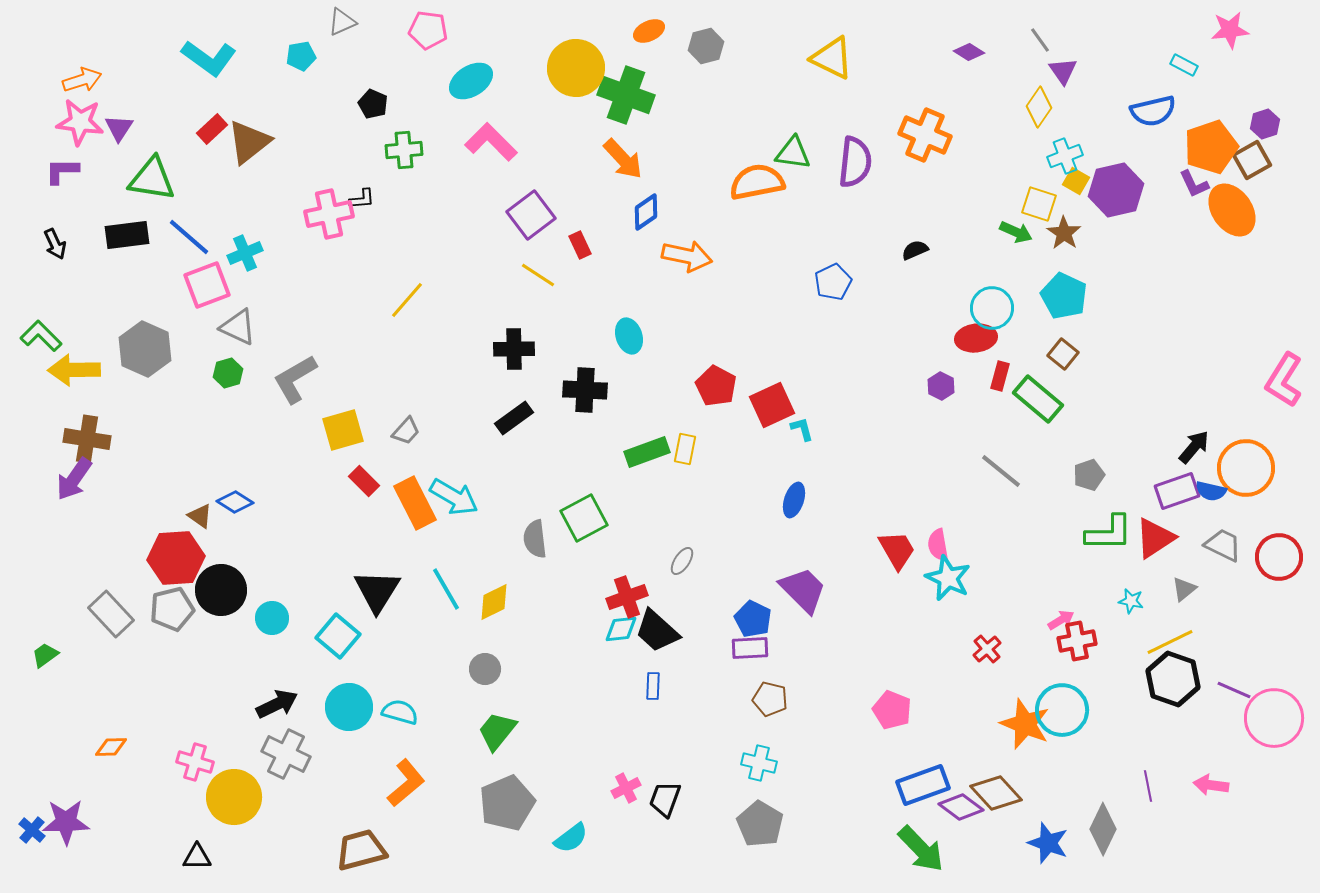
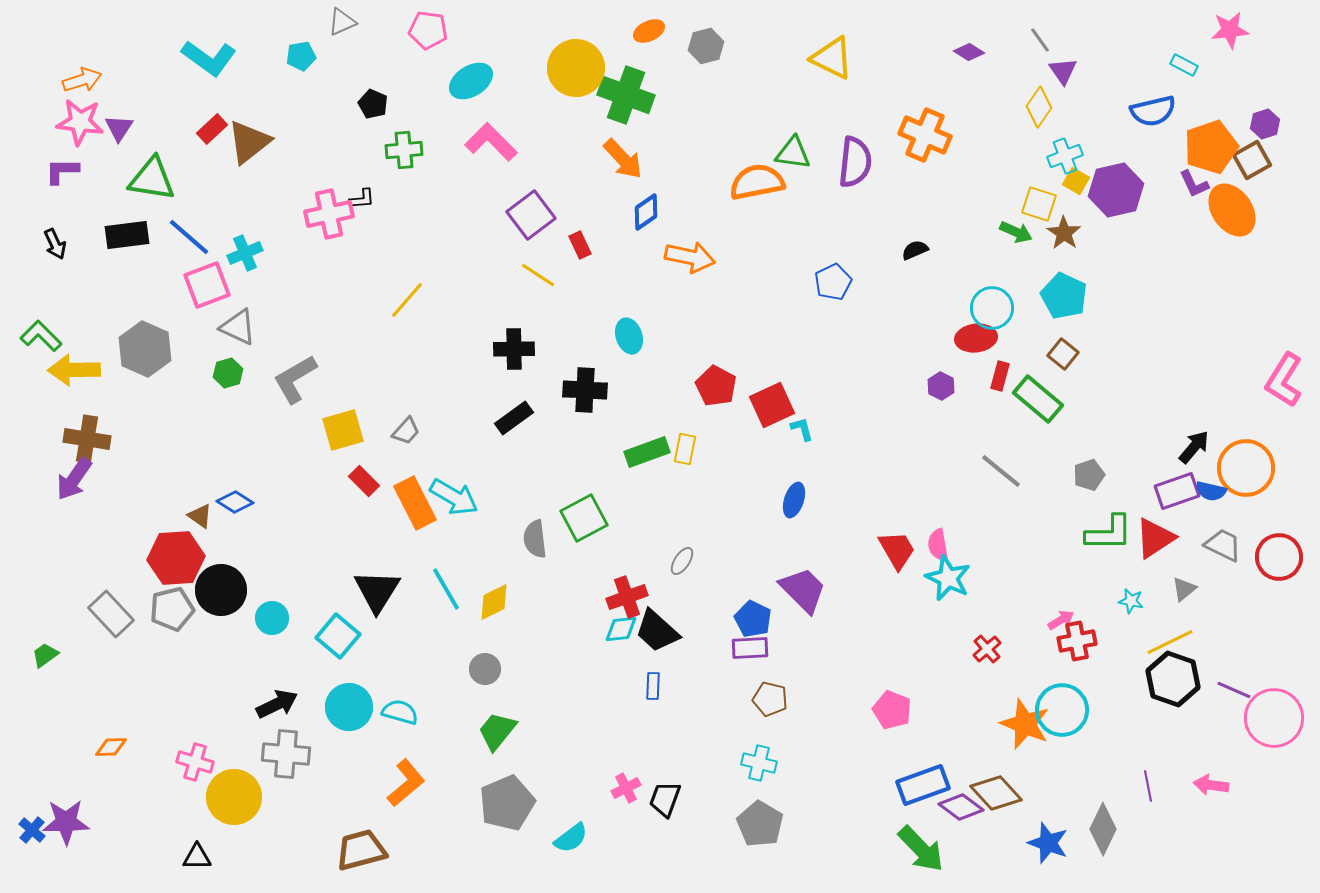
orange arrow at (687, 256): moved 3 px right, 1 px down
gray cross at (286, 754): rotated 21 degrees counterclockwise
